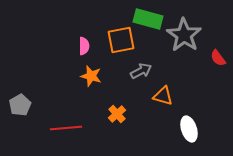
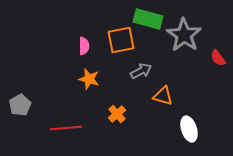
orange star: moved 2 px left, 3 px down
